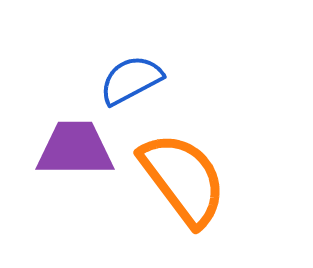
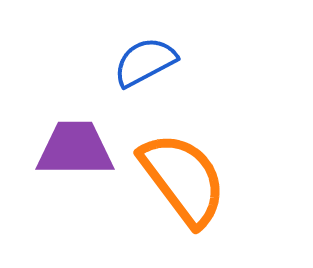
blue semicircle: moved 14 px right, 18 px up
